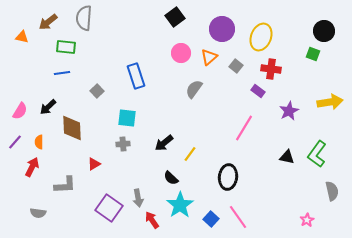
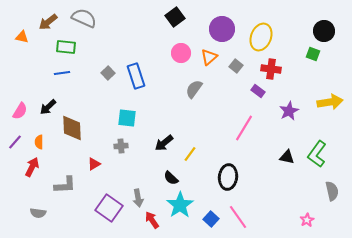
gray semicircle at (84, 18): rotated 110 degrees clockwise
gray square at (97, 91): moved 11 px right, 18 px up
gray cross at (123, 144): moved 2 px left, 2 px down
